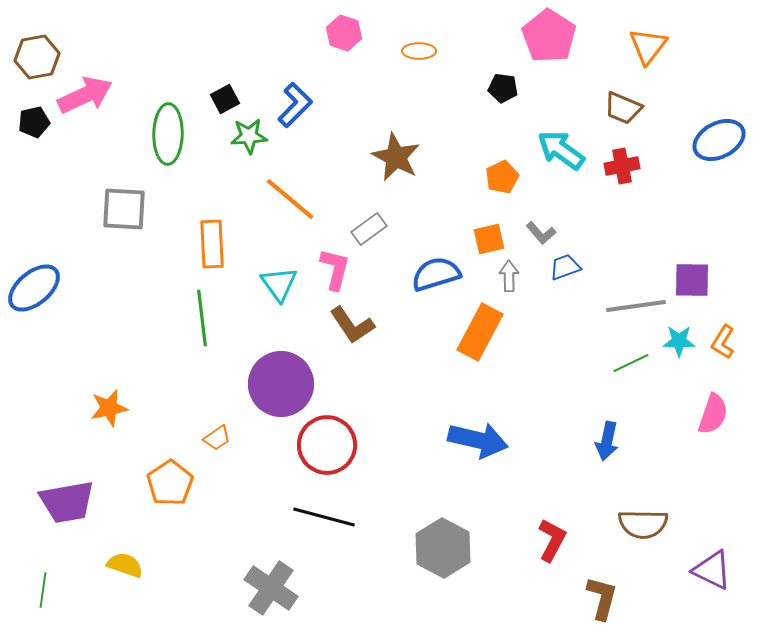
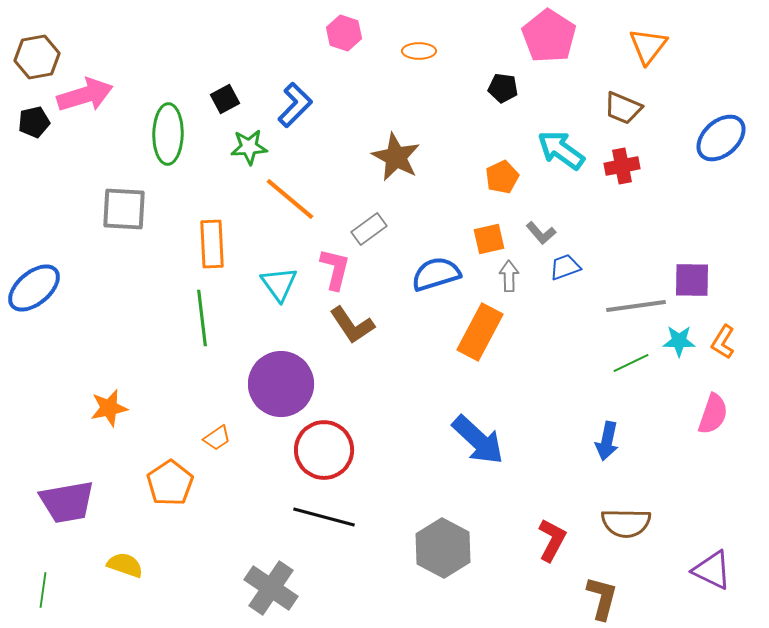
pink arrow at (85, 95): rotated 8 degrees clockwise
green star at (249, 136): moved 11 px down
blue ellipse at (719, 140): moved 2 px right, 2 px up; rotated 15 degrees counterclockwise
blue arrow at (478, 440): rotated 30 degrees clockwise
red circle at (327, 445): moved 3 px left, 5 px down
brown semicircle at (643, 524): moved 17 px left, 1 px up
